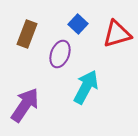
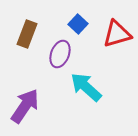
cyan arrow: rotated 76 degrees counterclockwise
purple arrow: moved 1 px down
